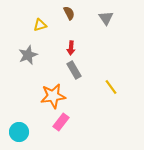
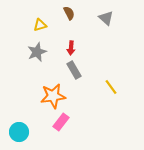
gray triangle: rotated 14 degrees counterclockwise
gray star: moved 9 px right, 3 px up
